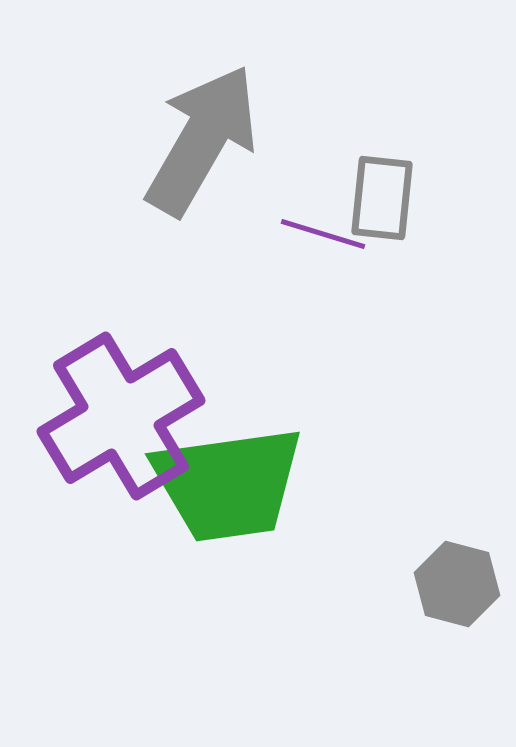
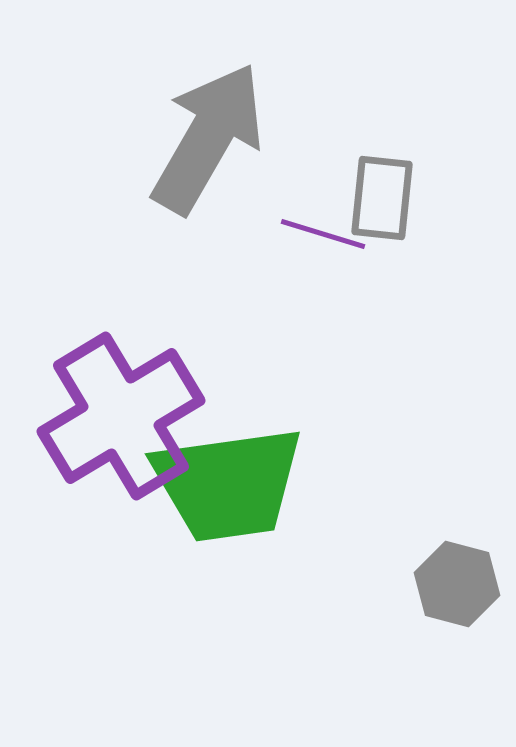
gray arrow: moved 6 px right, 2 px up
